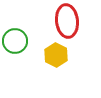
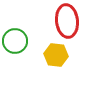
yellow hexagon: rotated 20 degrees counterclockwise
